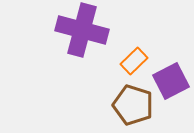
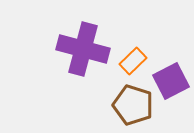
purple cross: moved 1 px right, 19 px down
orange rectangle: moved 1 px left
